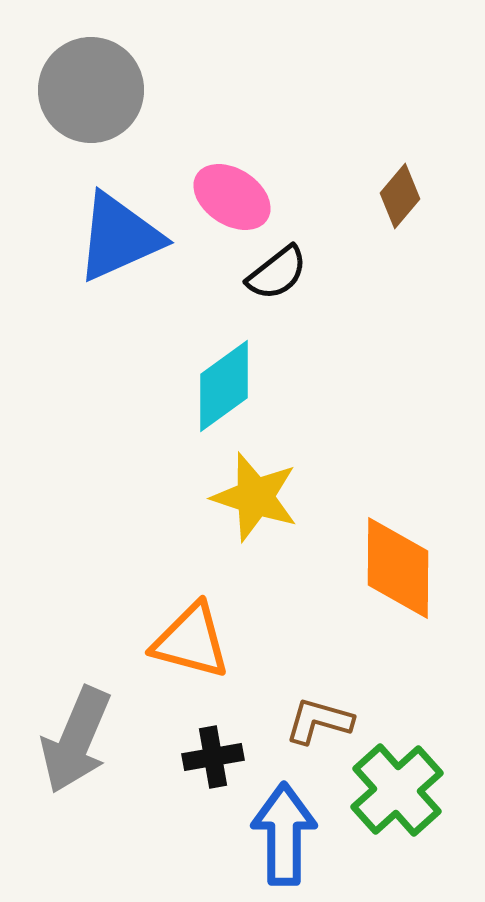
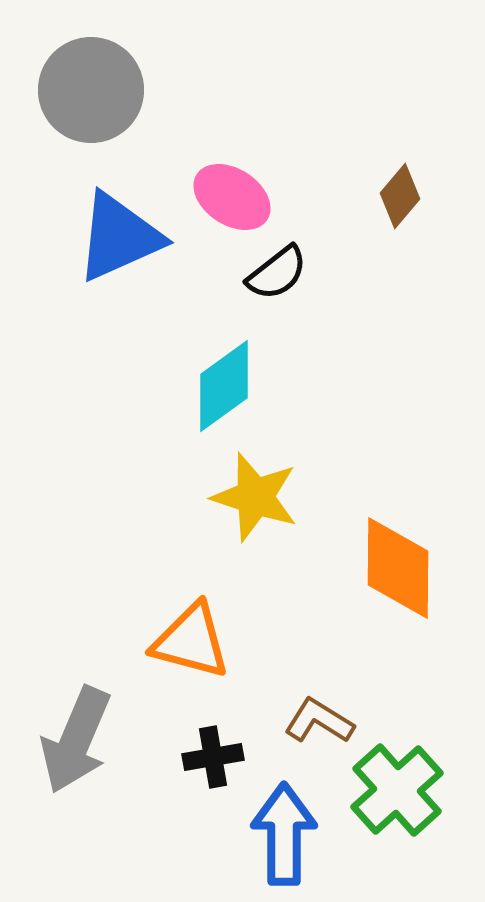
brown L-shape: rotated 16 degrees clockwise
